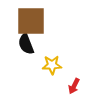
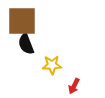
brown square: moved 9 px left
